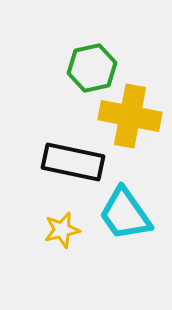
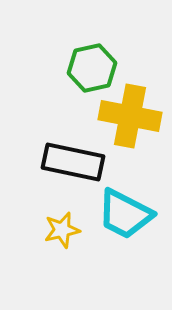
cyan trapezoid: rotated 28 degrees counterclockwise
